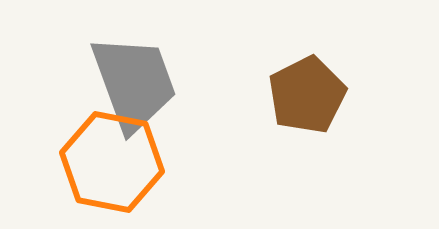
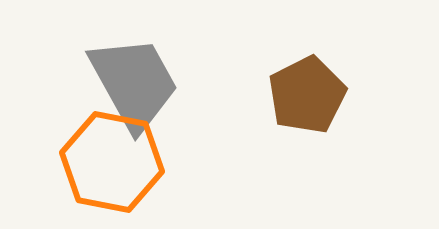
gray trapezoid: rotated 9 degrees counterclockwise
